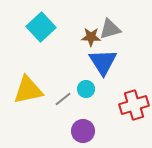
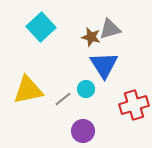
brown star: rotated 12 degrees clockwise
blue triangle: moved 1 px right, 3 px down
